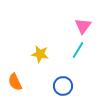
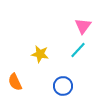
cyan line: rotated 12 degrees clockwise
